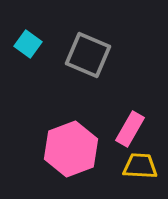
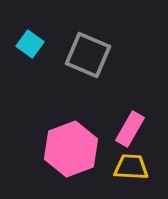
cyan square: moved 2 px right
yellow trapezoid: moved 9 px left, 1 px down
